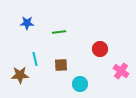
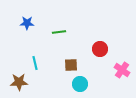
cyan line: moved 4 px down
brown square: moved 10 px right
pink cross: moved 1 px right, 1 px up
brown star: moved 1 px left, 7 px down
